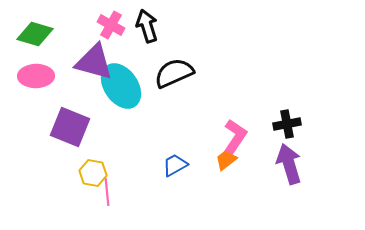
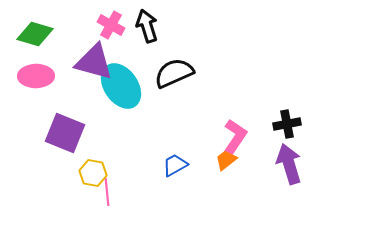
purple square: moved 5 px left, 6 px down
